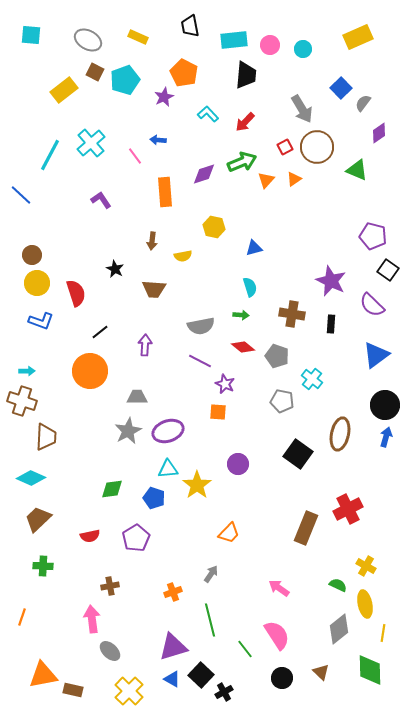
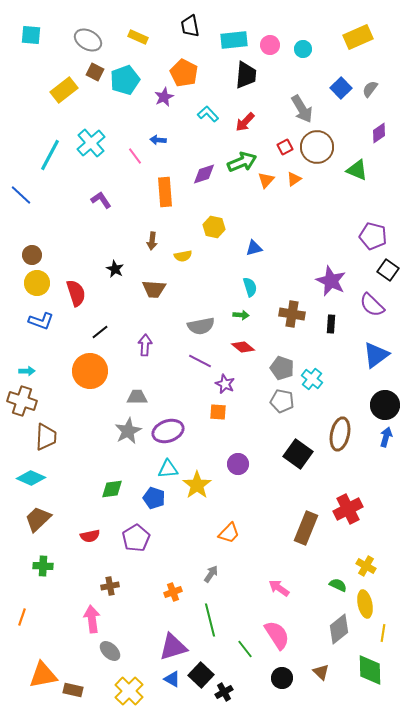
gray semicircle at (363, 103): moved 7 px right, 14 px up
gray pentagon at (277, 356): moved 5 px right, 12 px down
